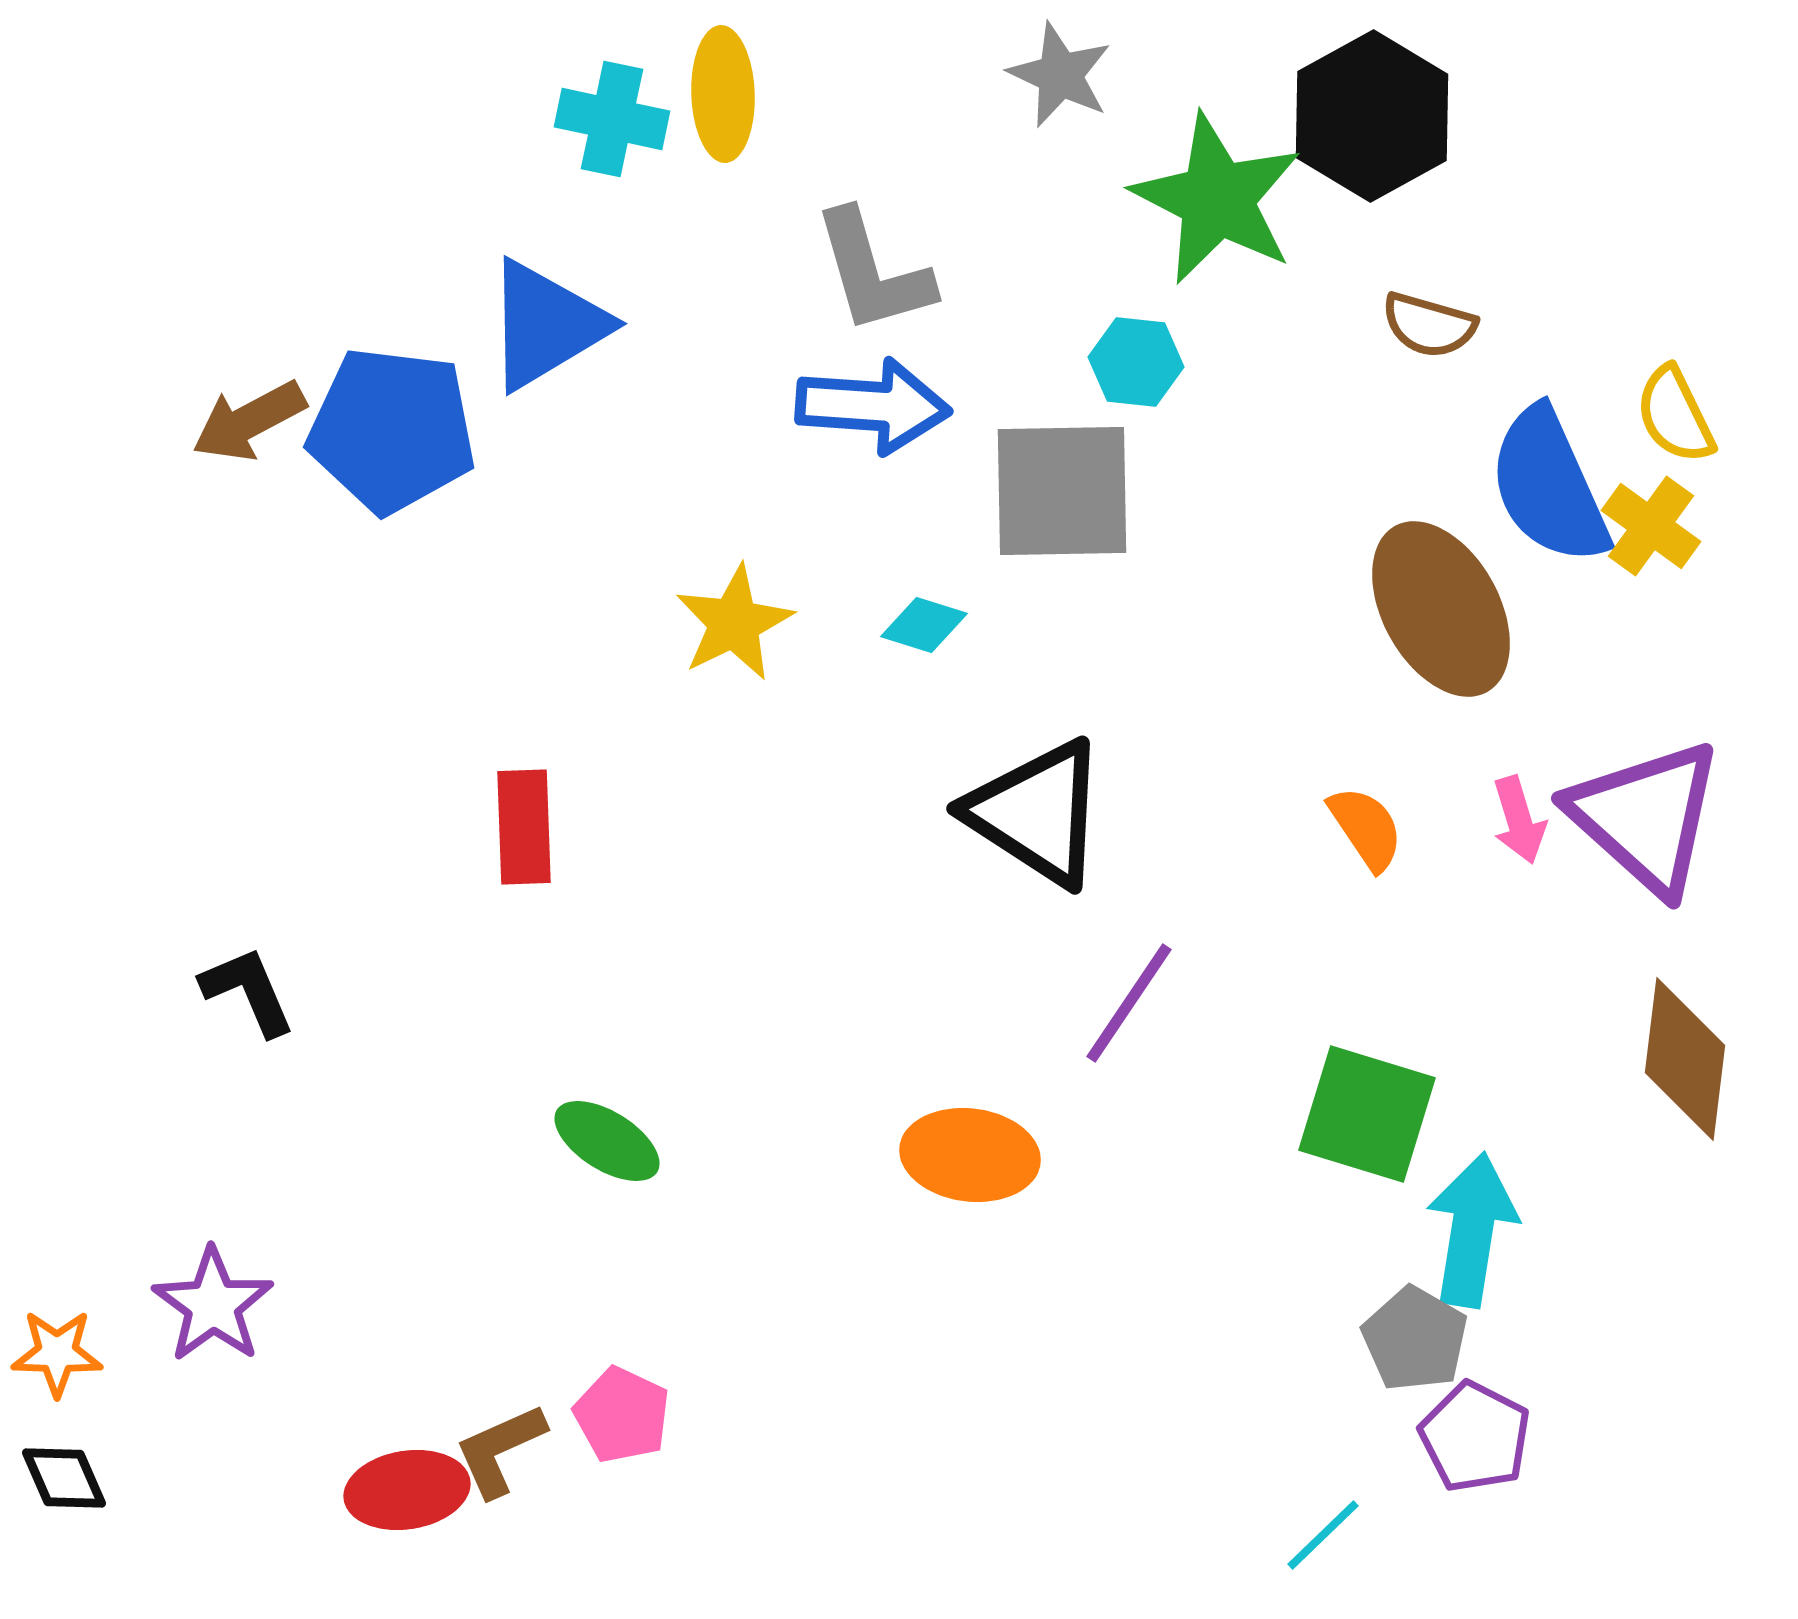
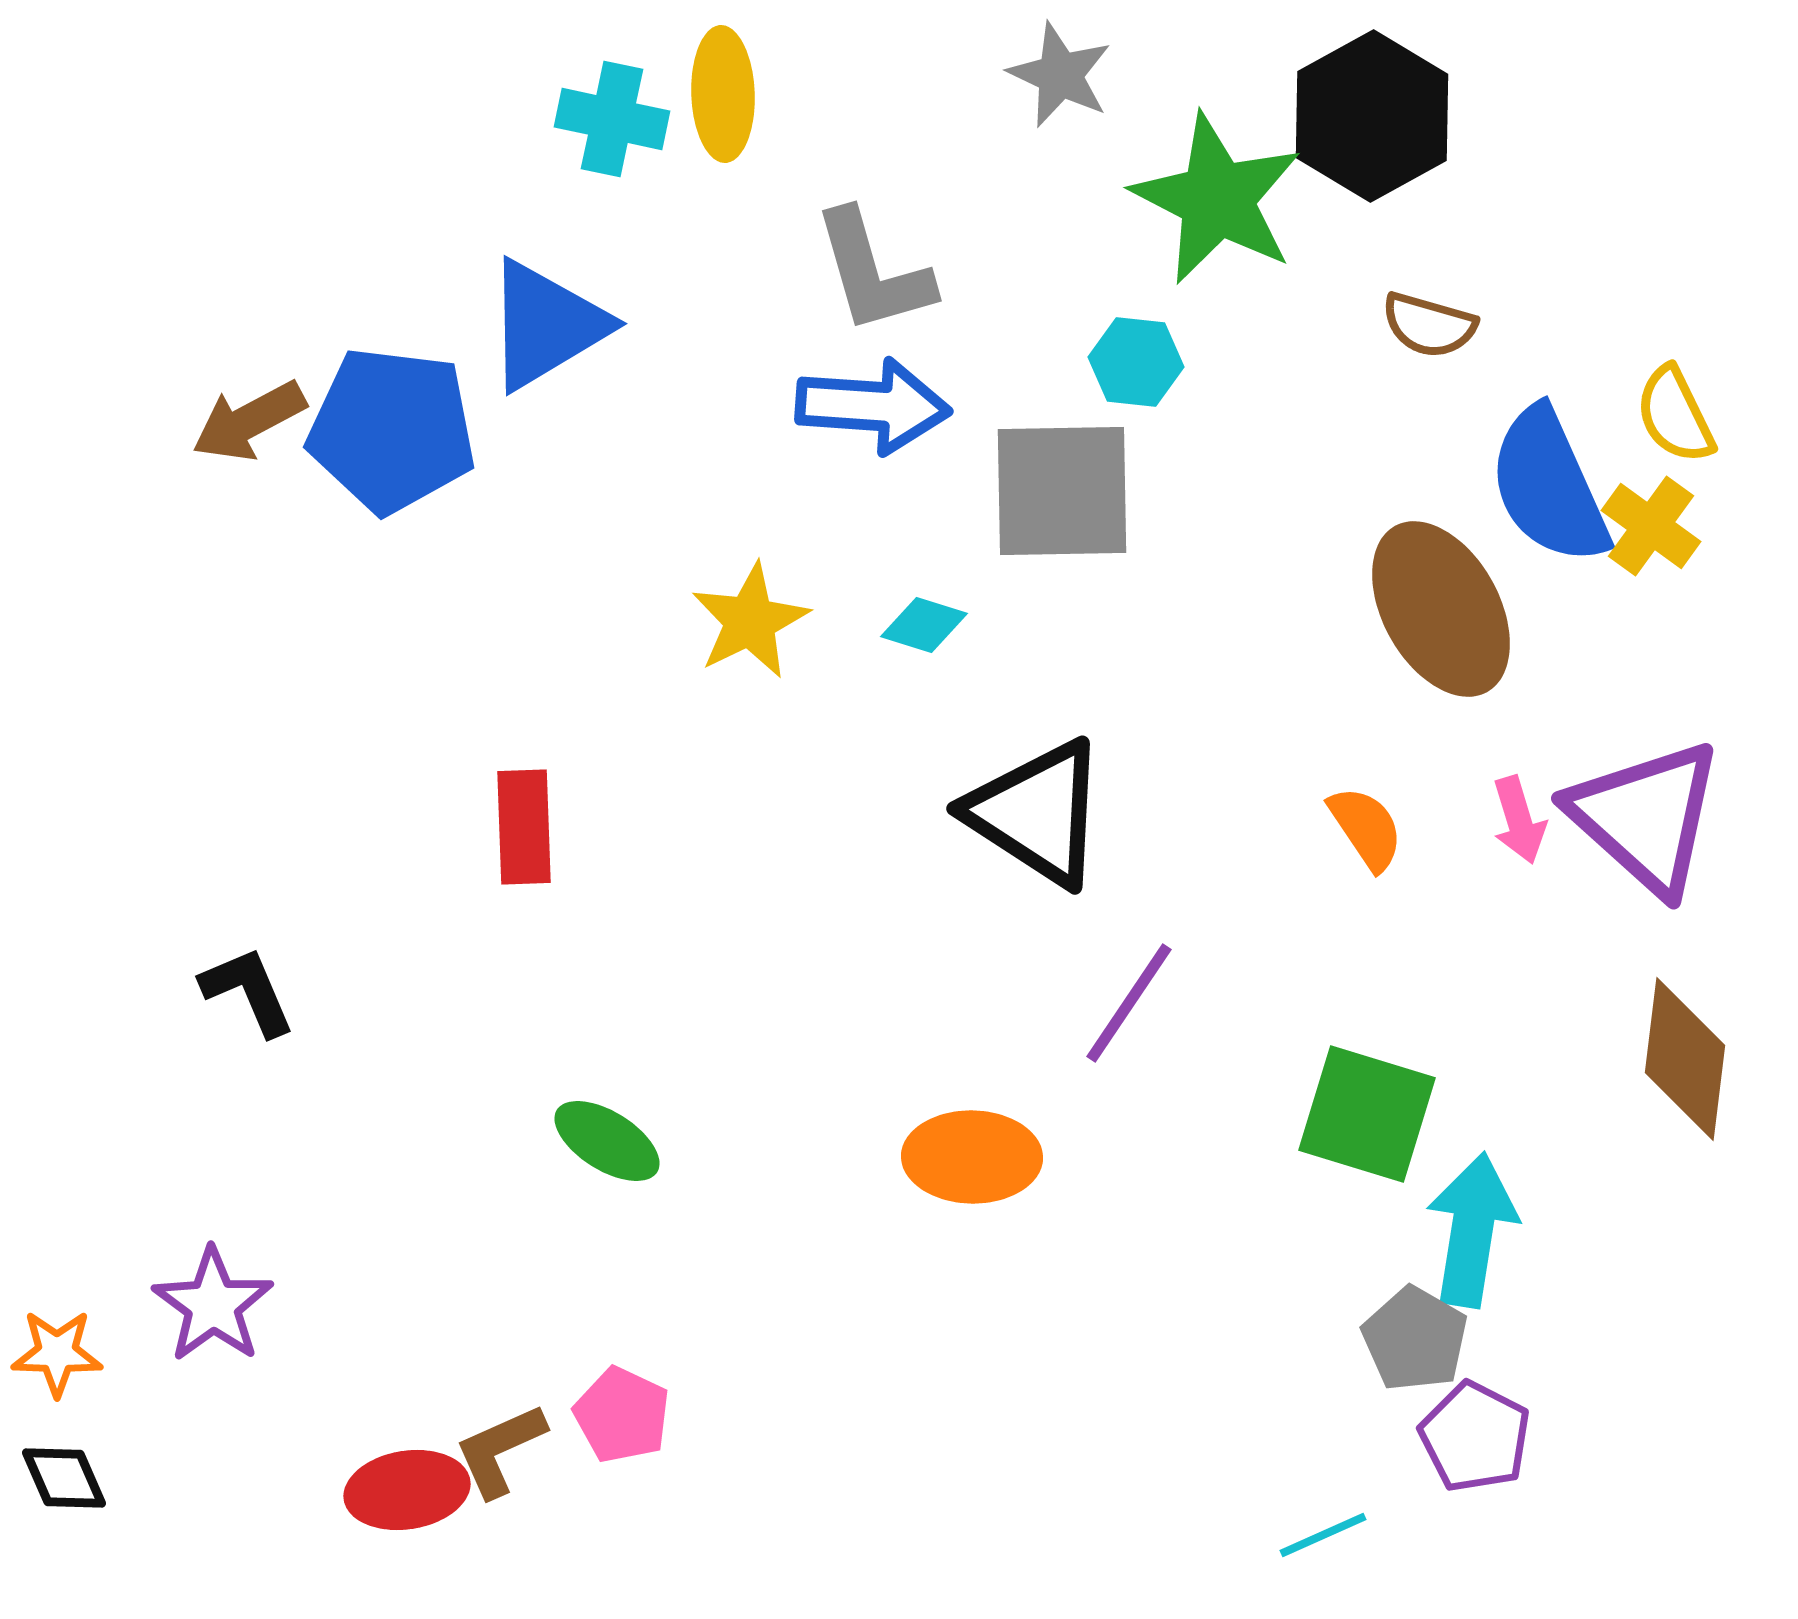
yellow star: moved 16 px right, 2 px up
orange ellipse: moved 2 px right, 2 px down; rotated 6 degrees counterclockwise
cyan line: rotated 20 degrees clockwise
